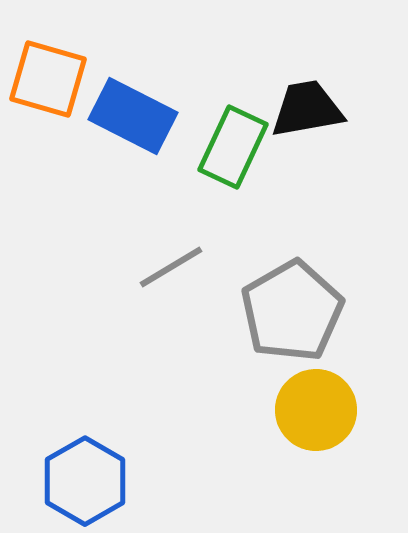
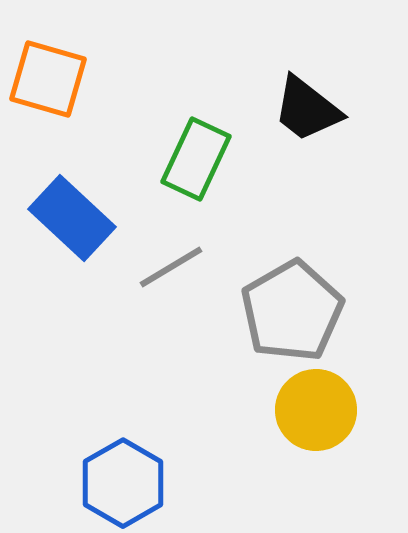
black trapezoid: rotated 132 degrees counterclockwise
blue rectangle: moved 61 px left, 102 px down; rotated 16 degrees clockwise
green rectangle: moved 37 px left, 12 px down
blue hexagon: moved 38 px right, 2 px down
